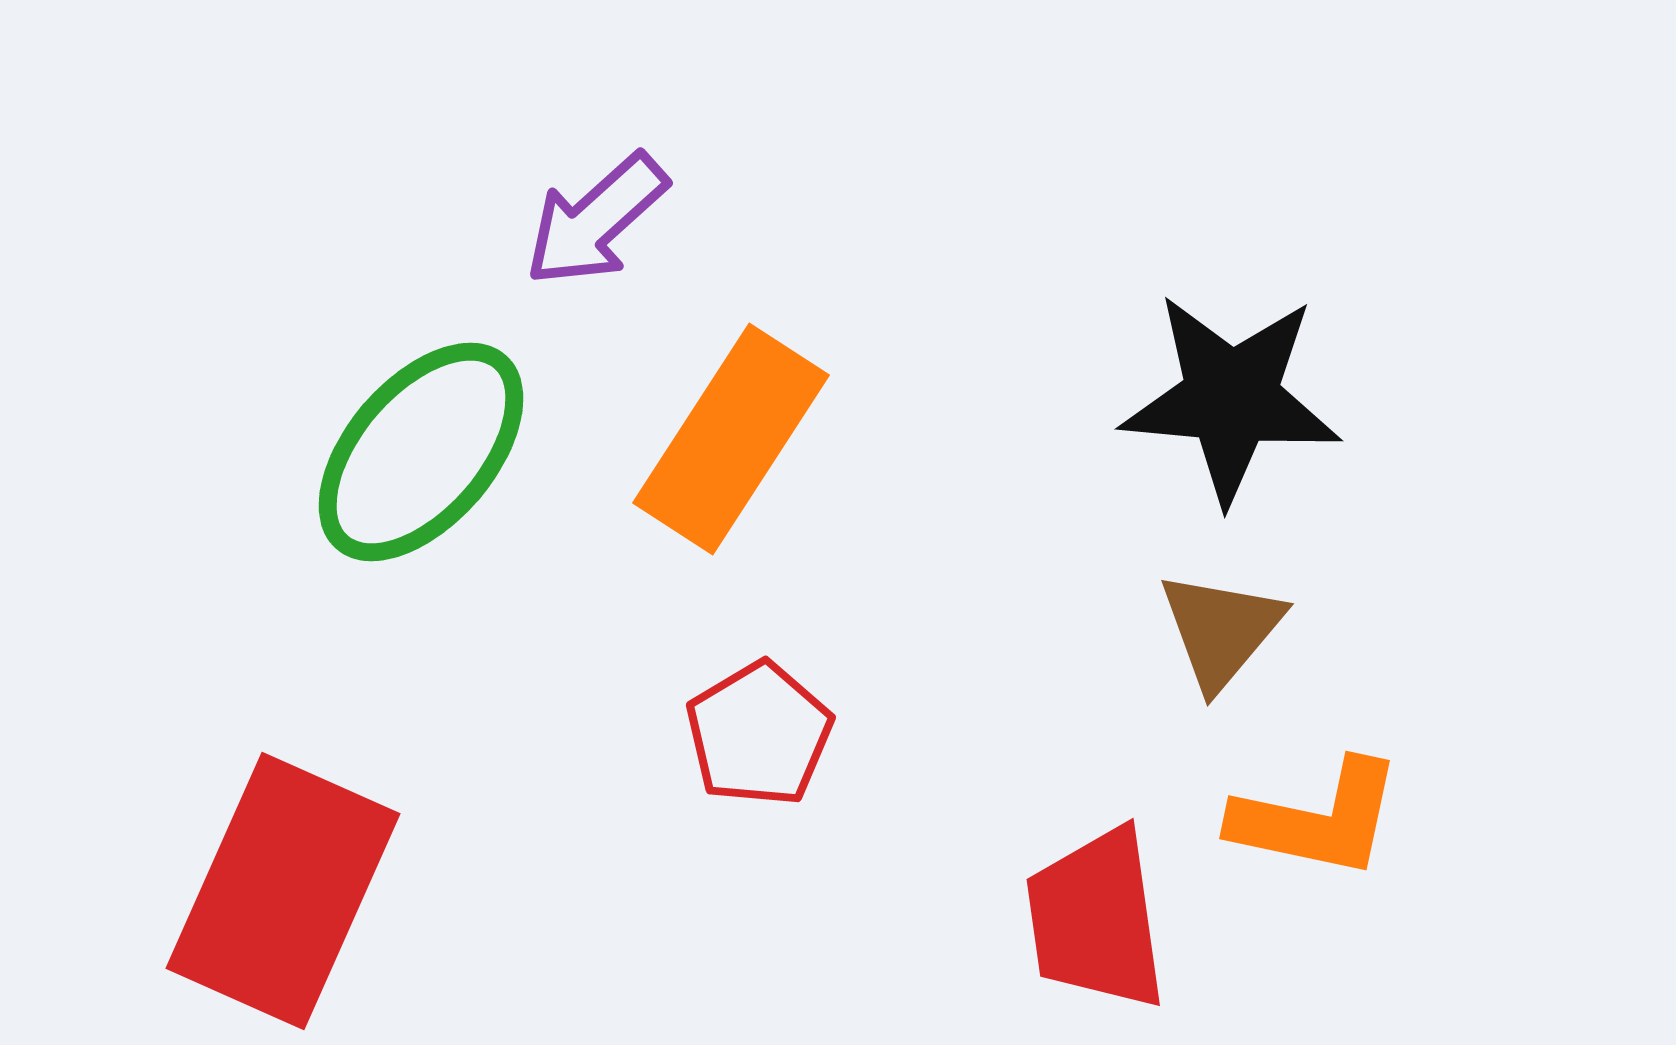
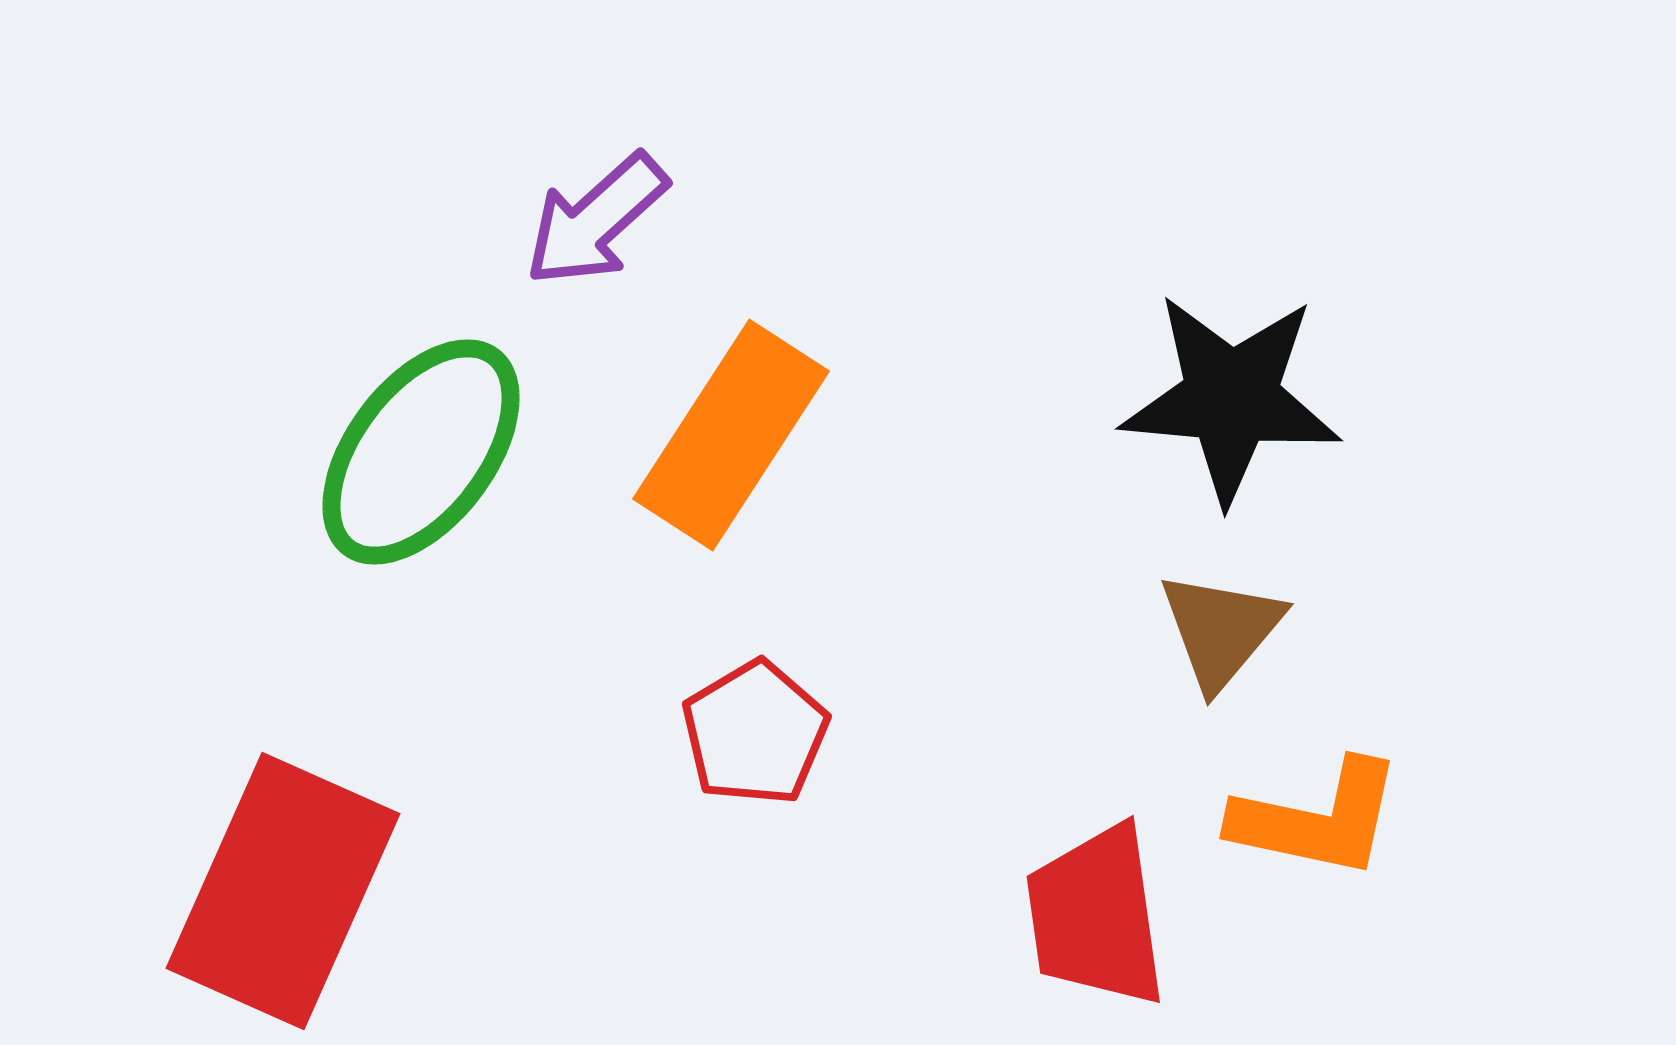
orange rectangle: moved 4 px up
green ellipse: rotated 4 degrees counterclockwise
red pentagon: moved 4 px left, 1 px up
red trapezoid: moved 3 px up
